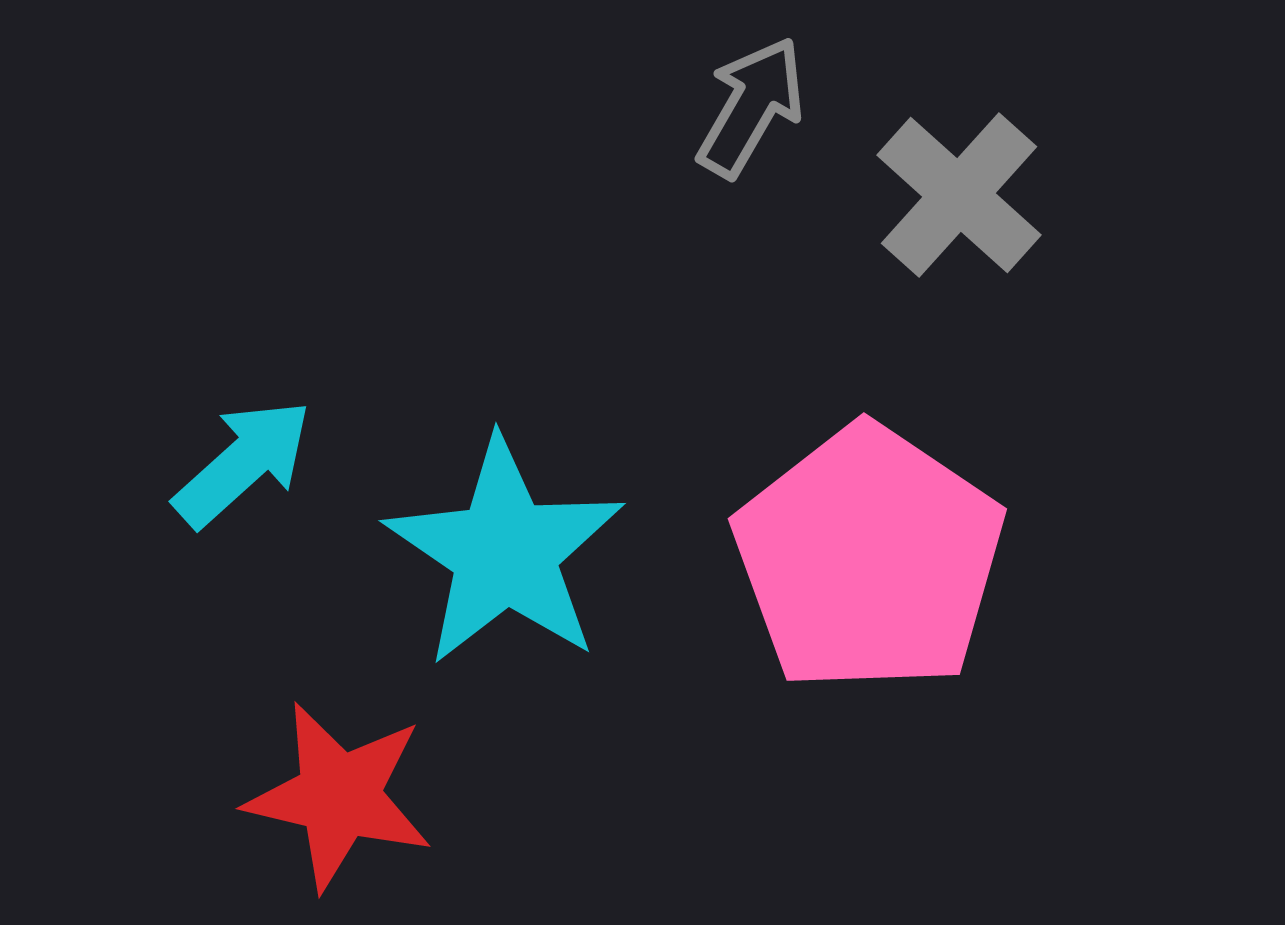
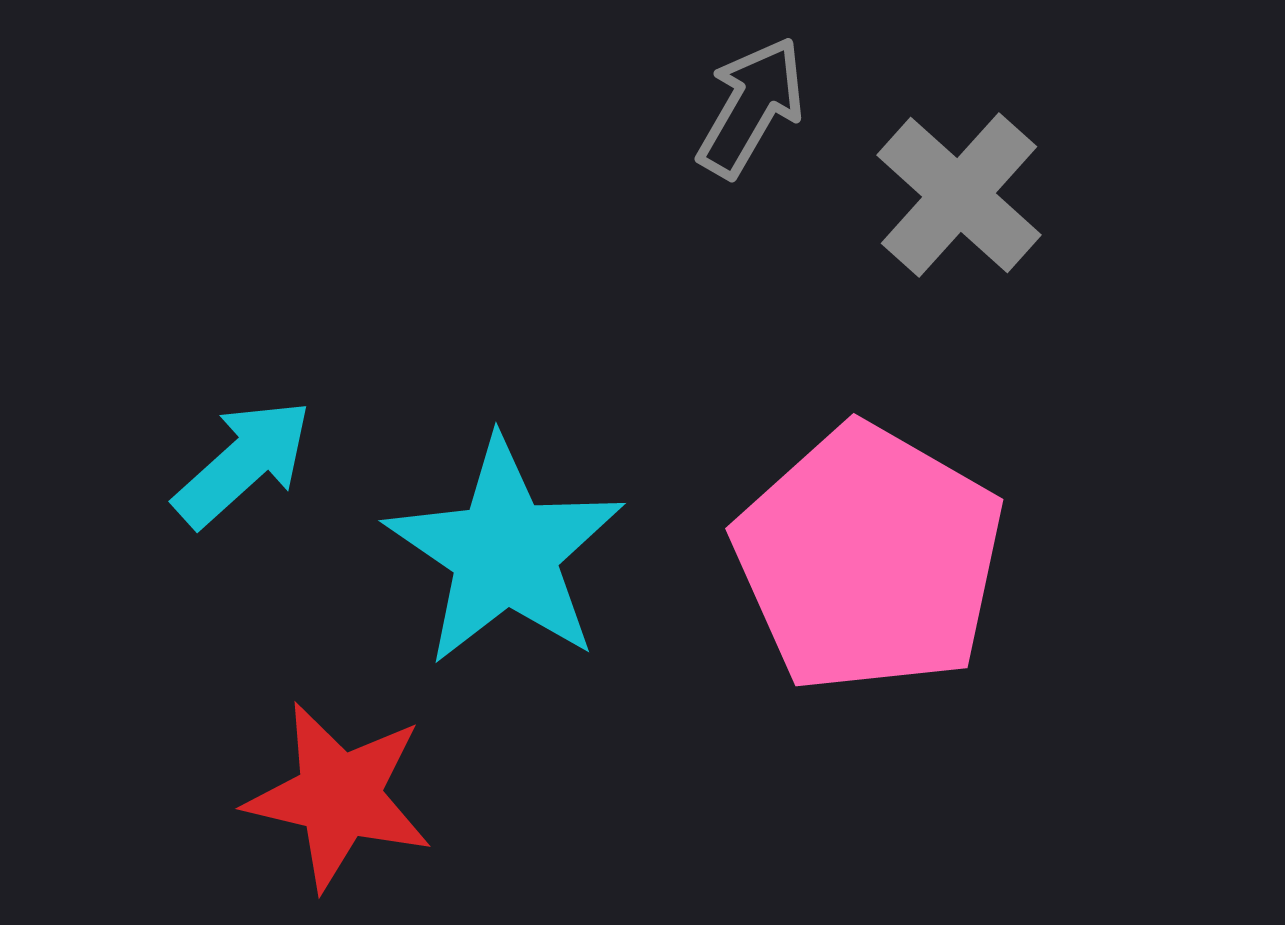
pink pentagon: rotated 4 degrees counterclockwise
